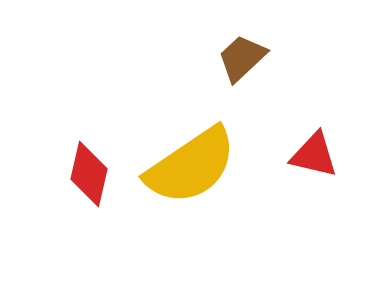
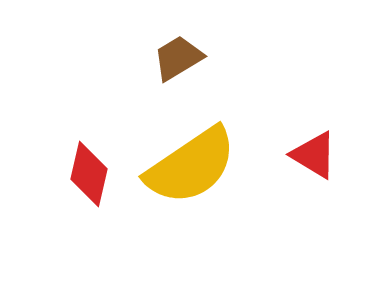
brown trapezoid: moved 64 px left; rotated 12 degrees clockwise
red triangle: rotated 18 degrees clockwise
